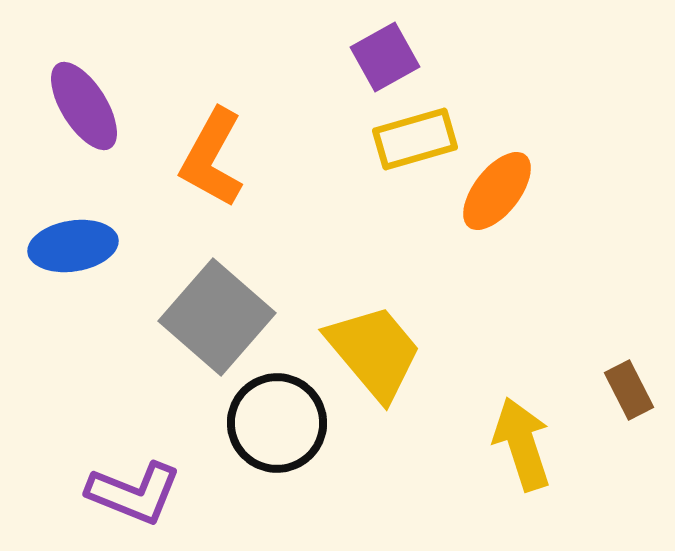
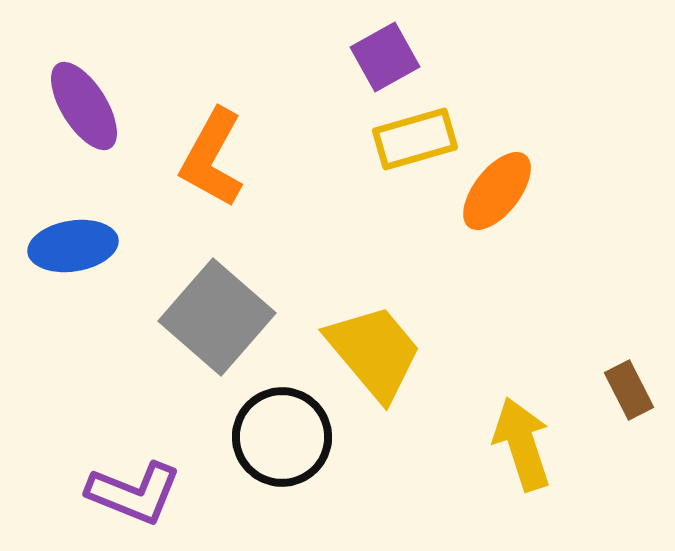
black circle: moved 5 px right, 14 px down
